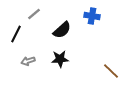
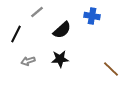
gray line: moved 3 px right, 2 px up
brown line: moved 2 px up
